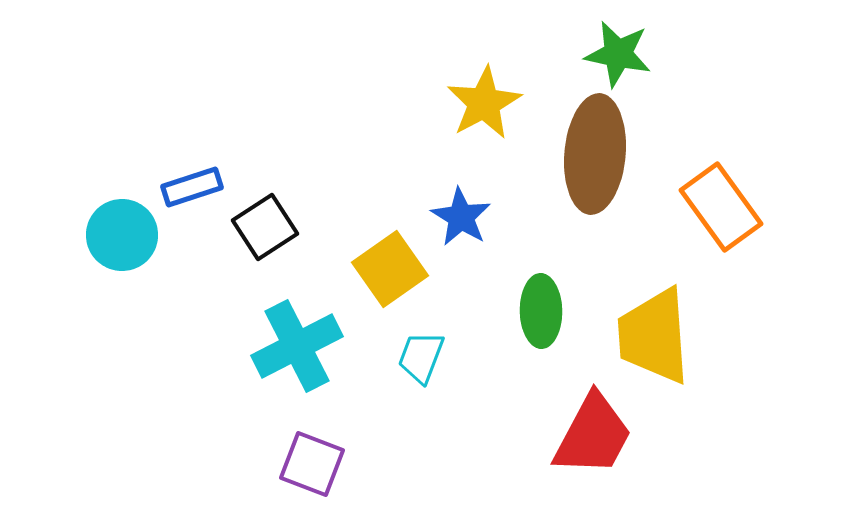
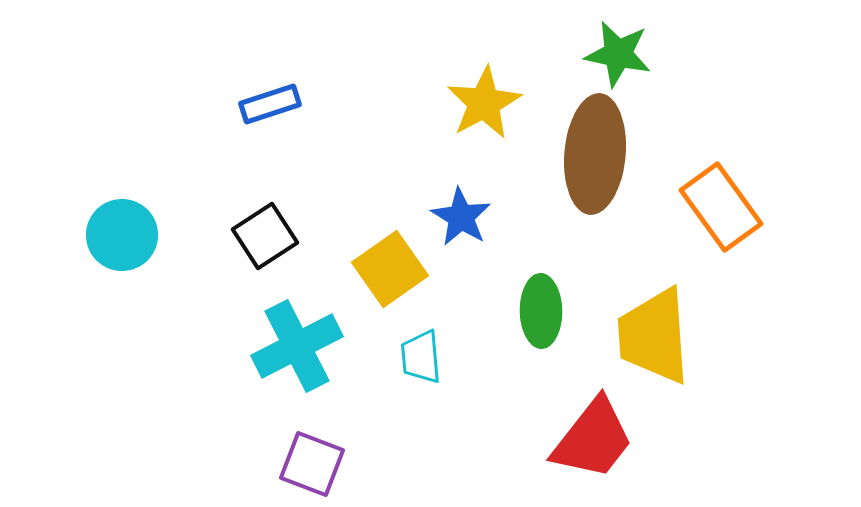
blue rectangle: moved 78 px right, 83 px up
black square: moved 9 px down
cyan trapezoid: rotated 26 degrees counterclockwise
red trapezoid: moved 4 px down; rotated 10 degrees clockwise
